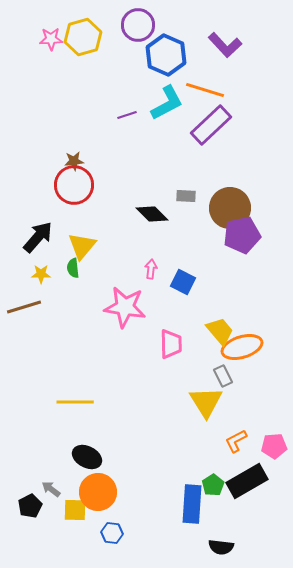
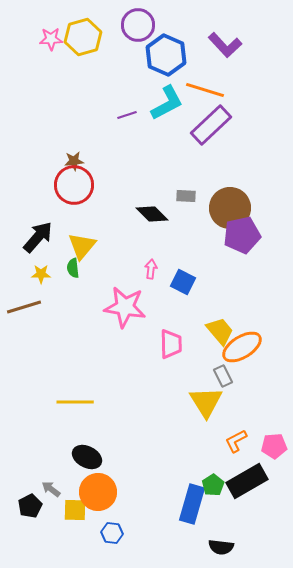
orange ellipse at (242, 347): rotated 15 degrees counterclockwise
blue rectangle at (192, 504): rotated 12 degrees clockwise
